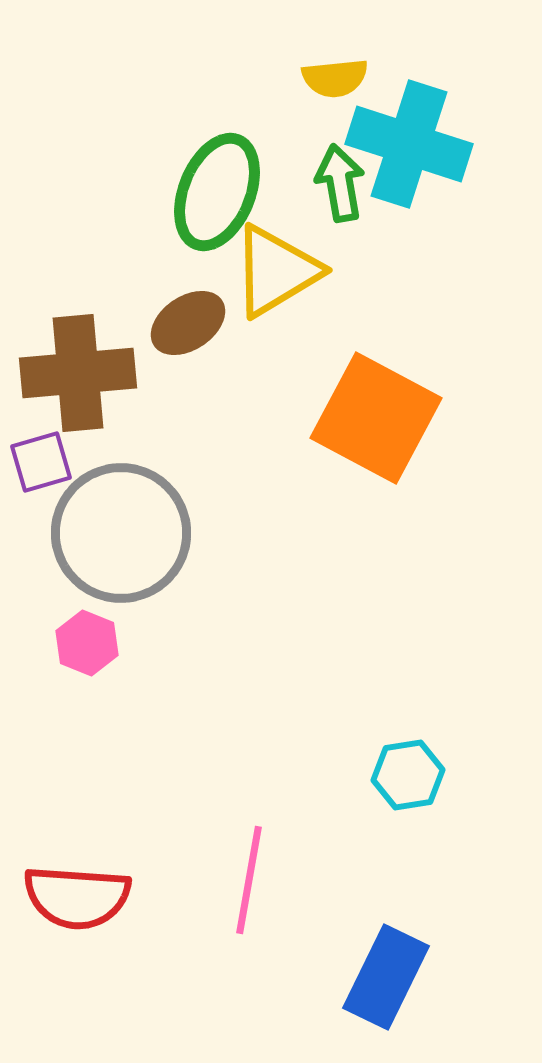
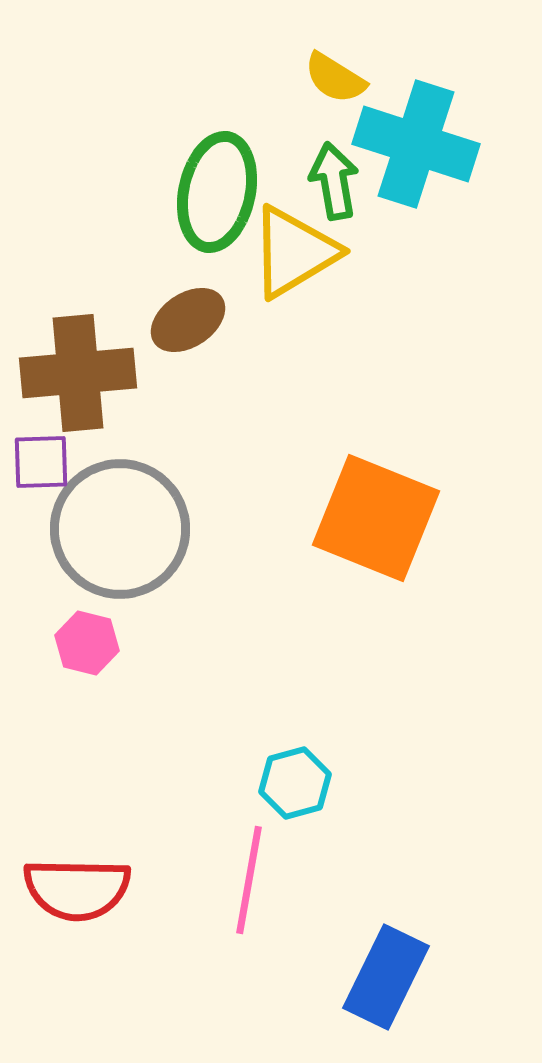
yellow semicircle: rotated 38 degrees clockwise
cyan cross: moved 7 px right
green arrow: moved 6 px left, 2 px up
green ellipse: rotated 10 degrees counterclockwise
yellow triangle: moved 18 px right, 19 px up
brown ellipse: moved 3 px up
orange square: moved 100 px down; rotated 6 degrees counterclockwise
purple square: rotated 14 degrees clockwise
gray circle: moved 1 px left, 4 px up
pink hexagon: rotated 8 degrees counterclockwise
cyan hexagon: moved 113 px left, 8 px down; rotated 6 degrees counterclockwise
red semicircle: moved 8 px up; rotated 3 degrees counterclockwise
